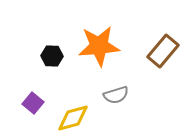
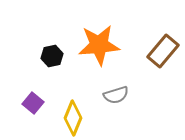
orange star: moved 1 px up
black hexagon: rotated 15 degrees counterclockwise
yellow diamond: rotated 52 degrees counterclockwise
